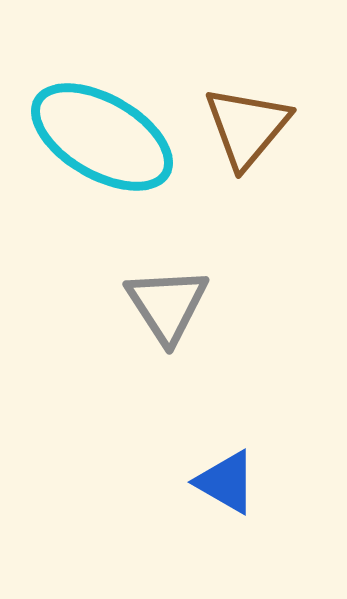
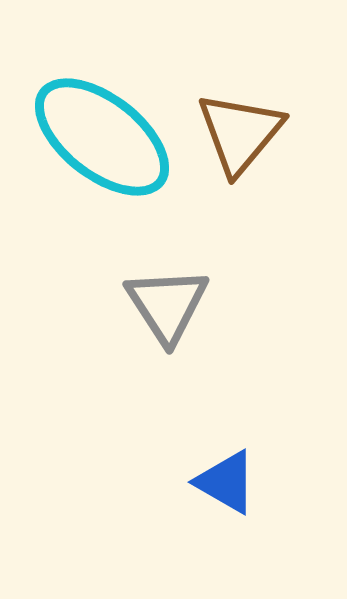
brown triangle: moved 7 px left, 6 px down
cyan ellipse: rotated 8 degrees clockwise
